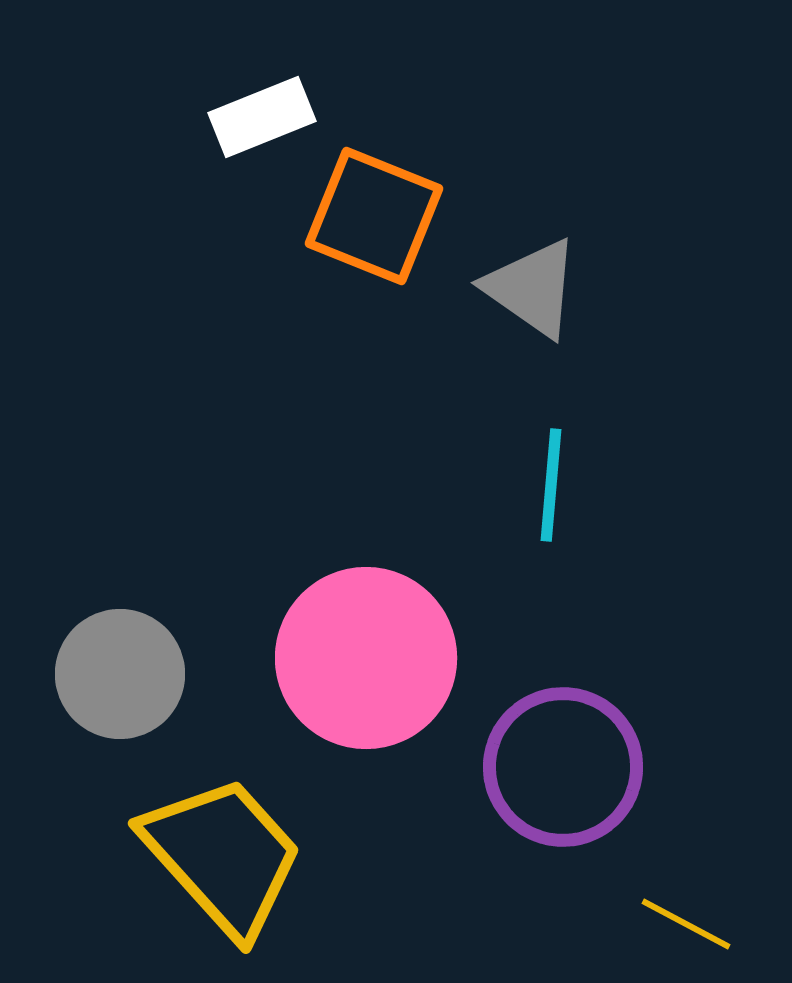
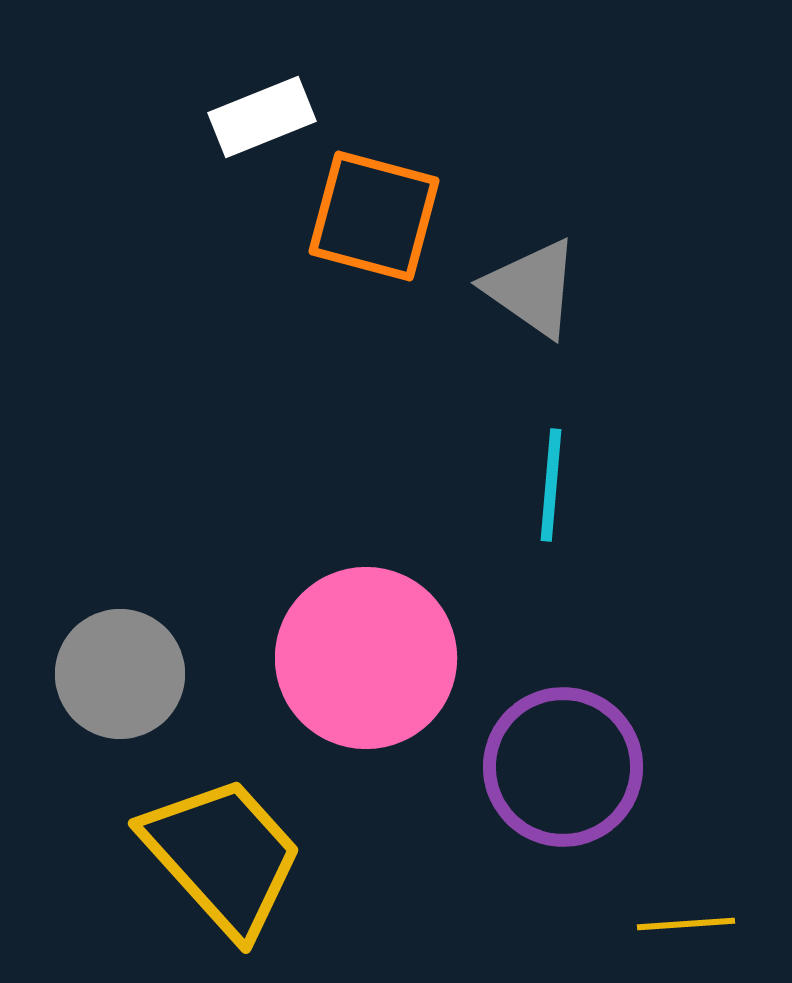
orange square: rotated 7 degrees counterclockwise
yellow line: rotated 32 degrees counterclockwise
